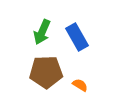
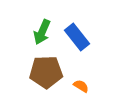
blue rectangle: rotated 8 degrees counterclockwise
orange semicircle: moved 1 px right, 1 px down
